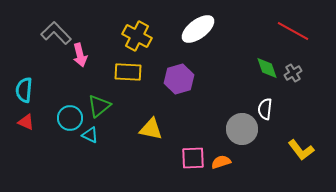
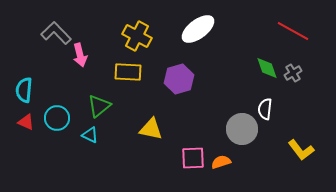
cyan circle: moved 13 px left
